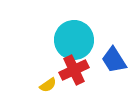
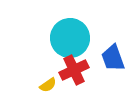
cyan circle: moved 4 px left, 2 px up
blue trapezoid: moved 1 px left, 2 px up; rotated 12 degrees clockwise
